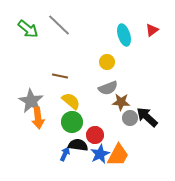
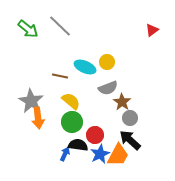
gray line: moved 1 px right, 1 px down
cyan ellipse: moved 39 px left, 32 px down; rotated 50 degrees counterclockwise
brown star: moved 1 px right; rotated 30 degrees clockwise
black arrow: moved 17 px left, 23 px down
